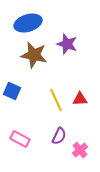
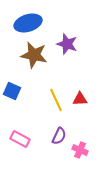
pink cross: rotated 28 degrees counterclockwise
